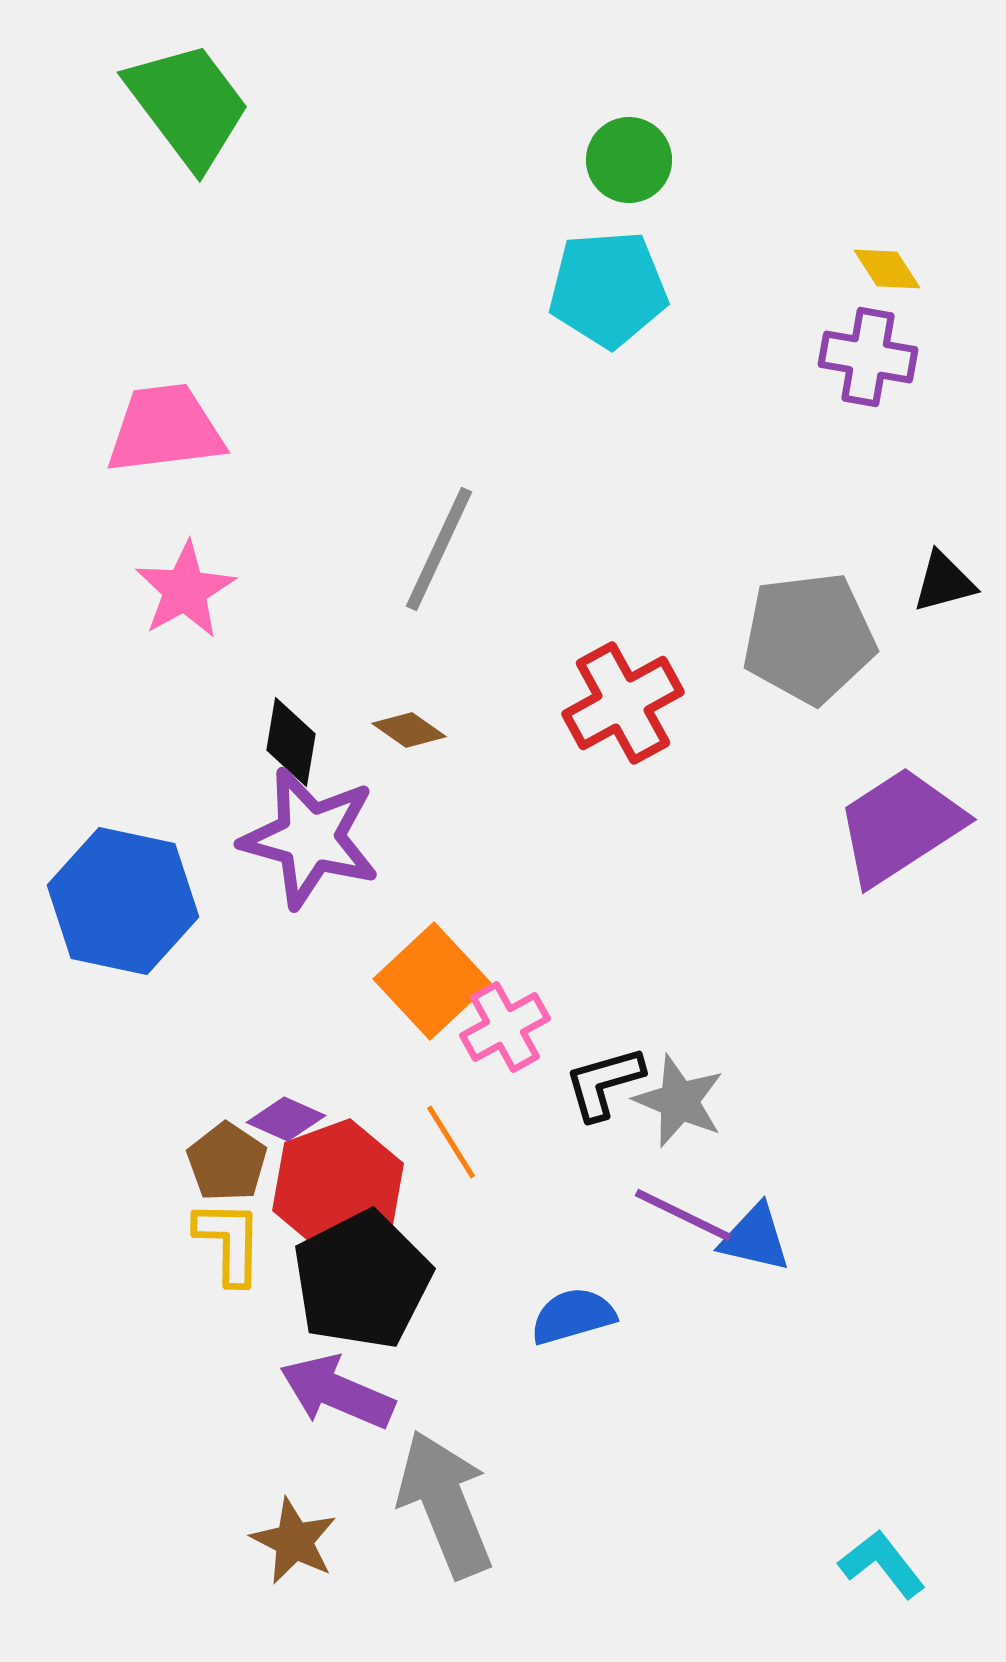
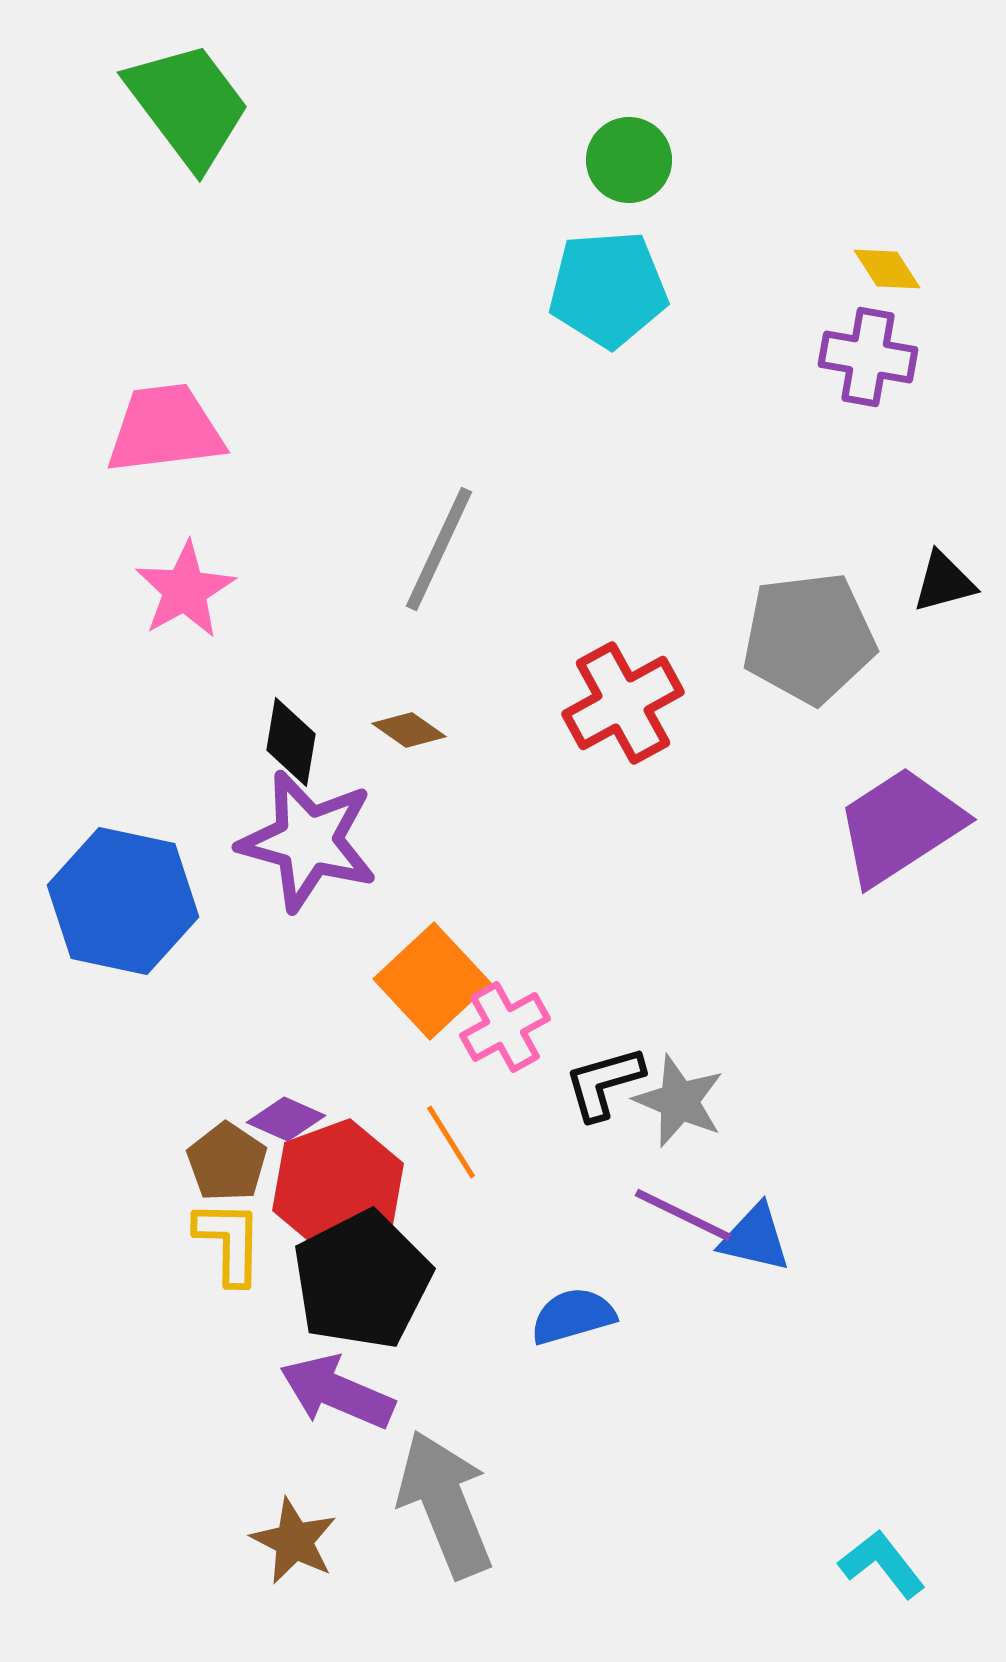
purple star: moved 2 px left, 3 px down
